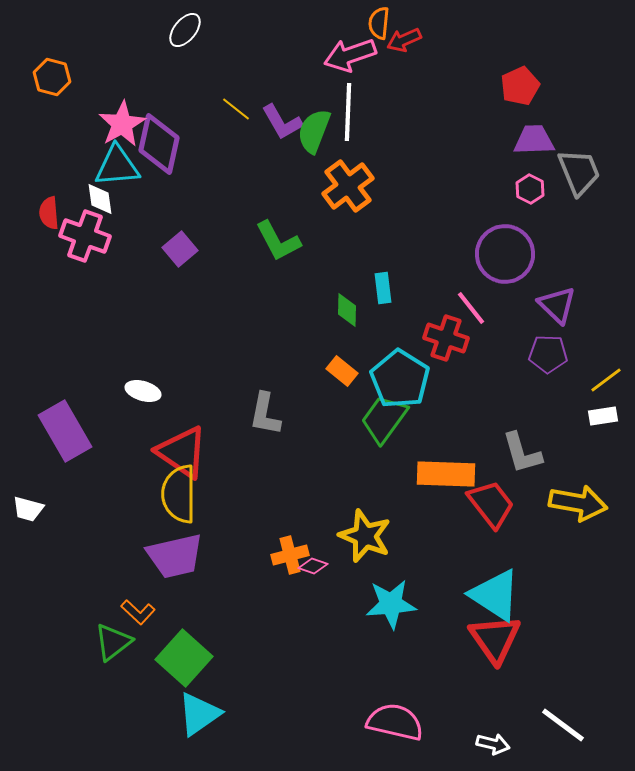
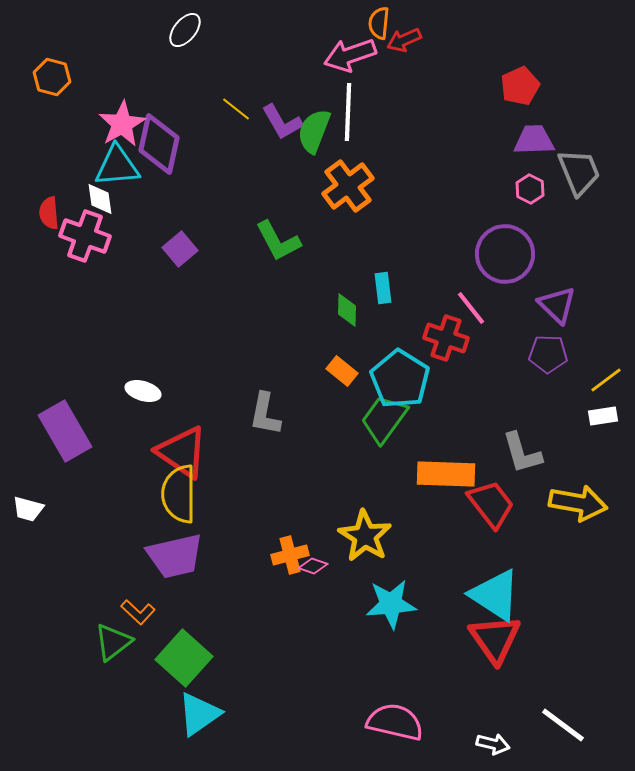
yellow star at (365, 536): rotated 10 degrees clockwise
